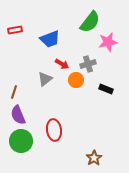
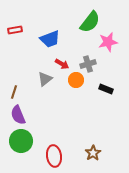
red ellipse: moved 26 px down
brown star: moved 1 px left, 5 px up
